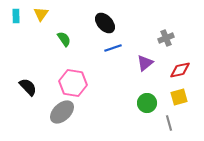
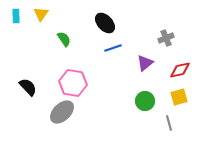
green circle: moved 2 px left, 2 px up
